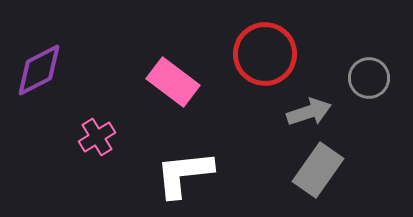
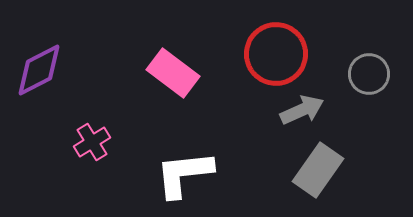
red circle: moved 11 px right
gray circle: moved 4 px up
pink rectangle: moved 9 px up
gray arrow: moved 7 px left, 2 px up; rotated 6 degrees counterclockwise
pink cross: moved 5 px left, 5 px down
